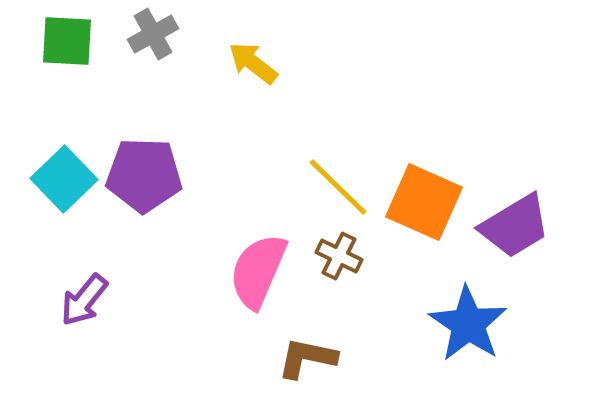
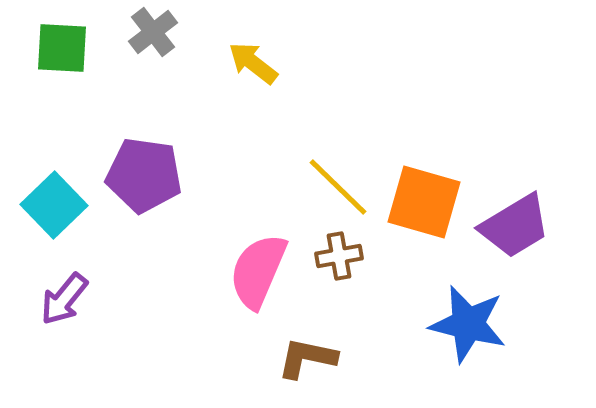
gray cross: moved 2 px up; rotated 9 degrees counterclockwise
green square: moved 5 px left, 7 px down
purple pentagon: rotated 6 degrees clockwise
cyan square: moved 10 px left, 26 px down
orange square: rotated 8 degrees counterclockwise
brown cross: rotated 36 degrees counterclockwise
purple arrow: moved 20 px left, 1 px up
blue star: rotated 20 degrees counterclockwise
